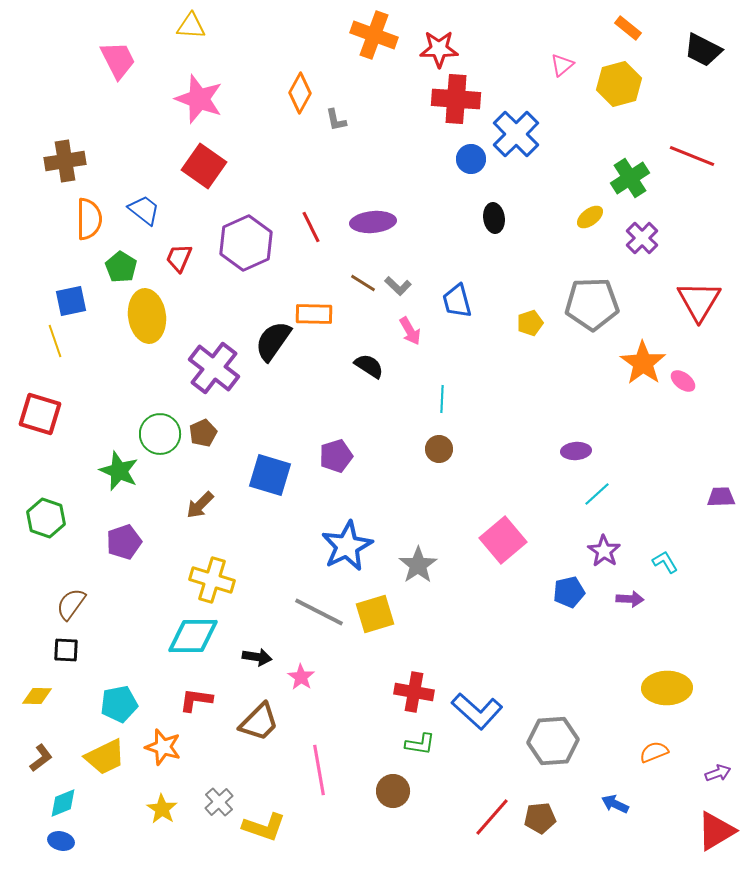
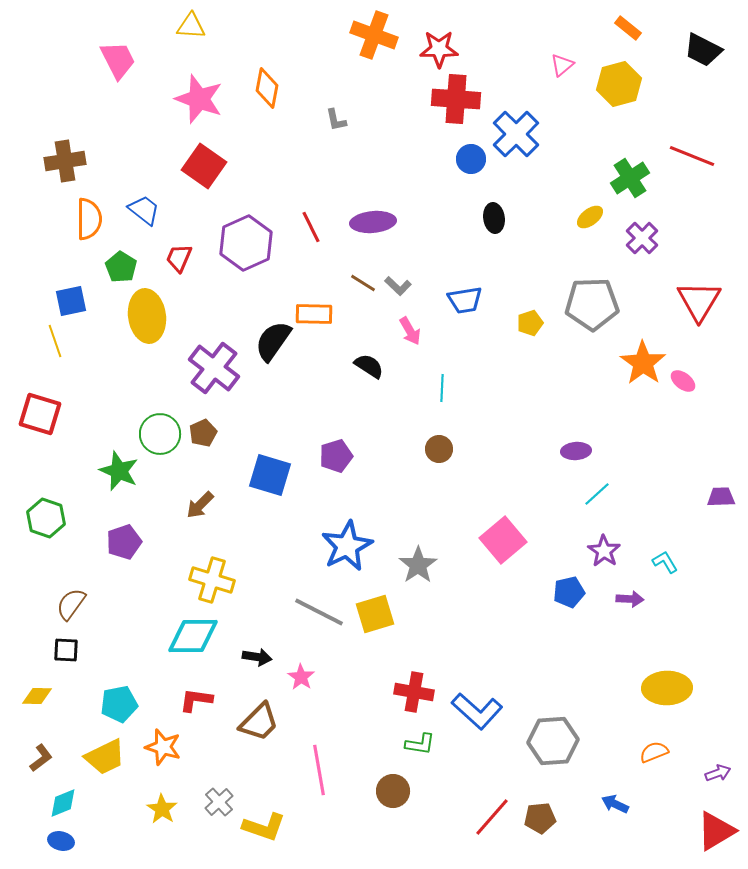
orange diamond at (300, 93): moved 33 px left, 5 px up; rotated 18 degrees counterclockwise
blue trapezoid at (457, 301): moved 8 px right, 1 px up; rotated 84 degrees counterclockwise
cyan line at (442, 399): moved 11 px up
